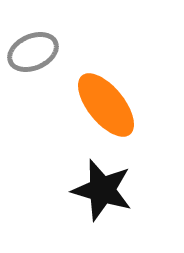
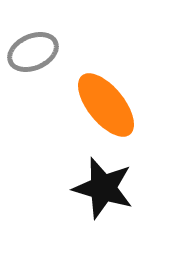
black star: moved 1 px right, 2 px up
